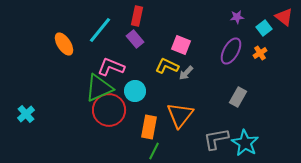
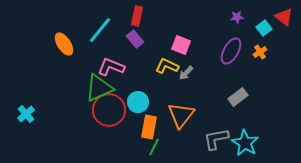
orange cross: moved 1 px up
cyan circle: moved 3 px right, 11 px down
gray rectangle: rotated 24 degrees clockwise
orange triangle: moved 1 px right
green line: moved 4 px up
